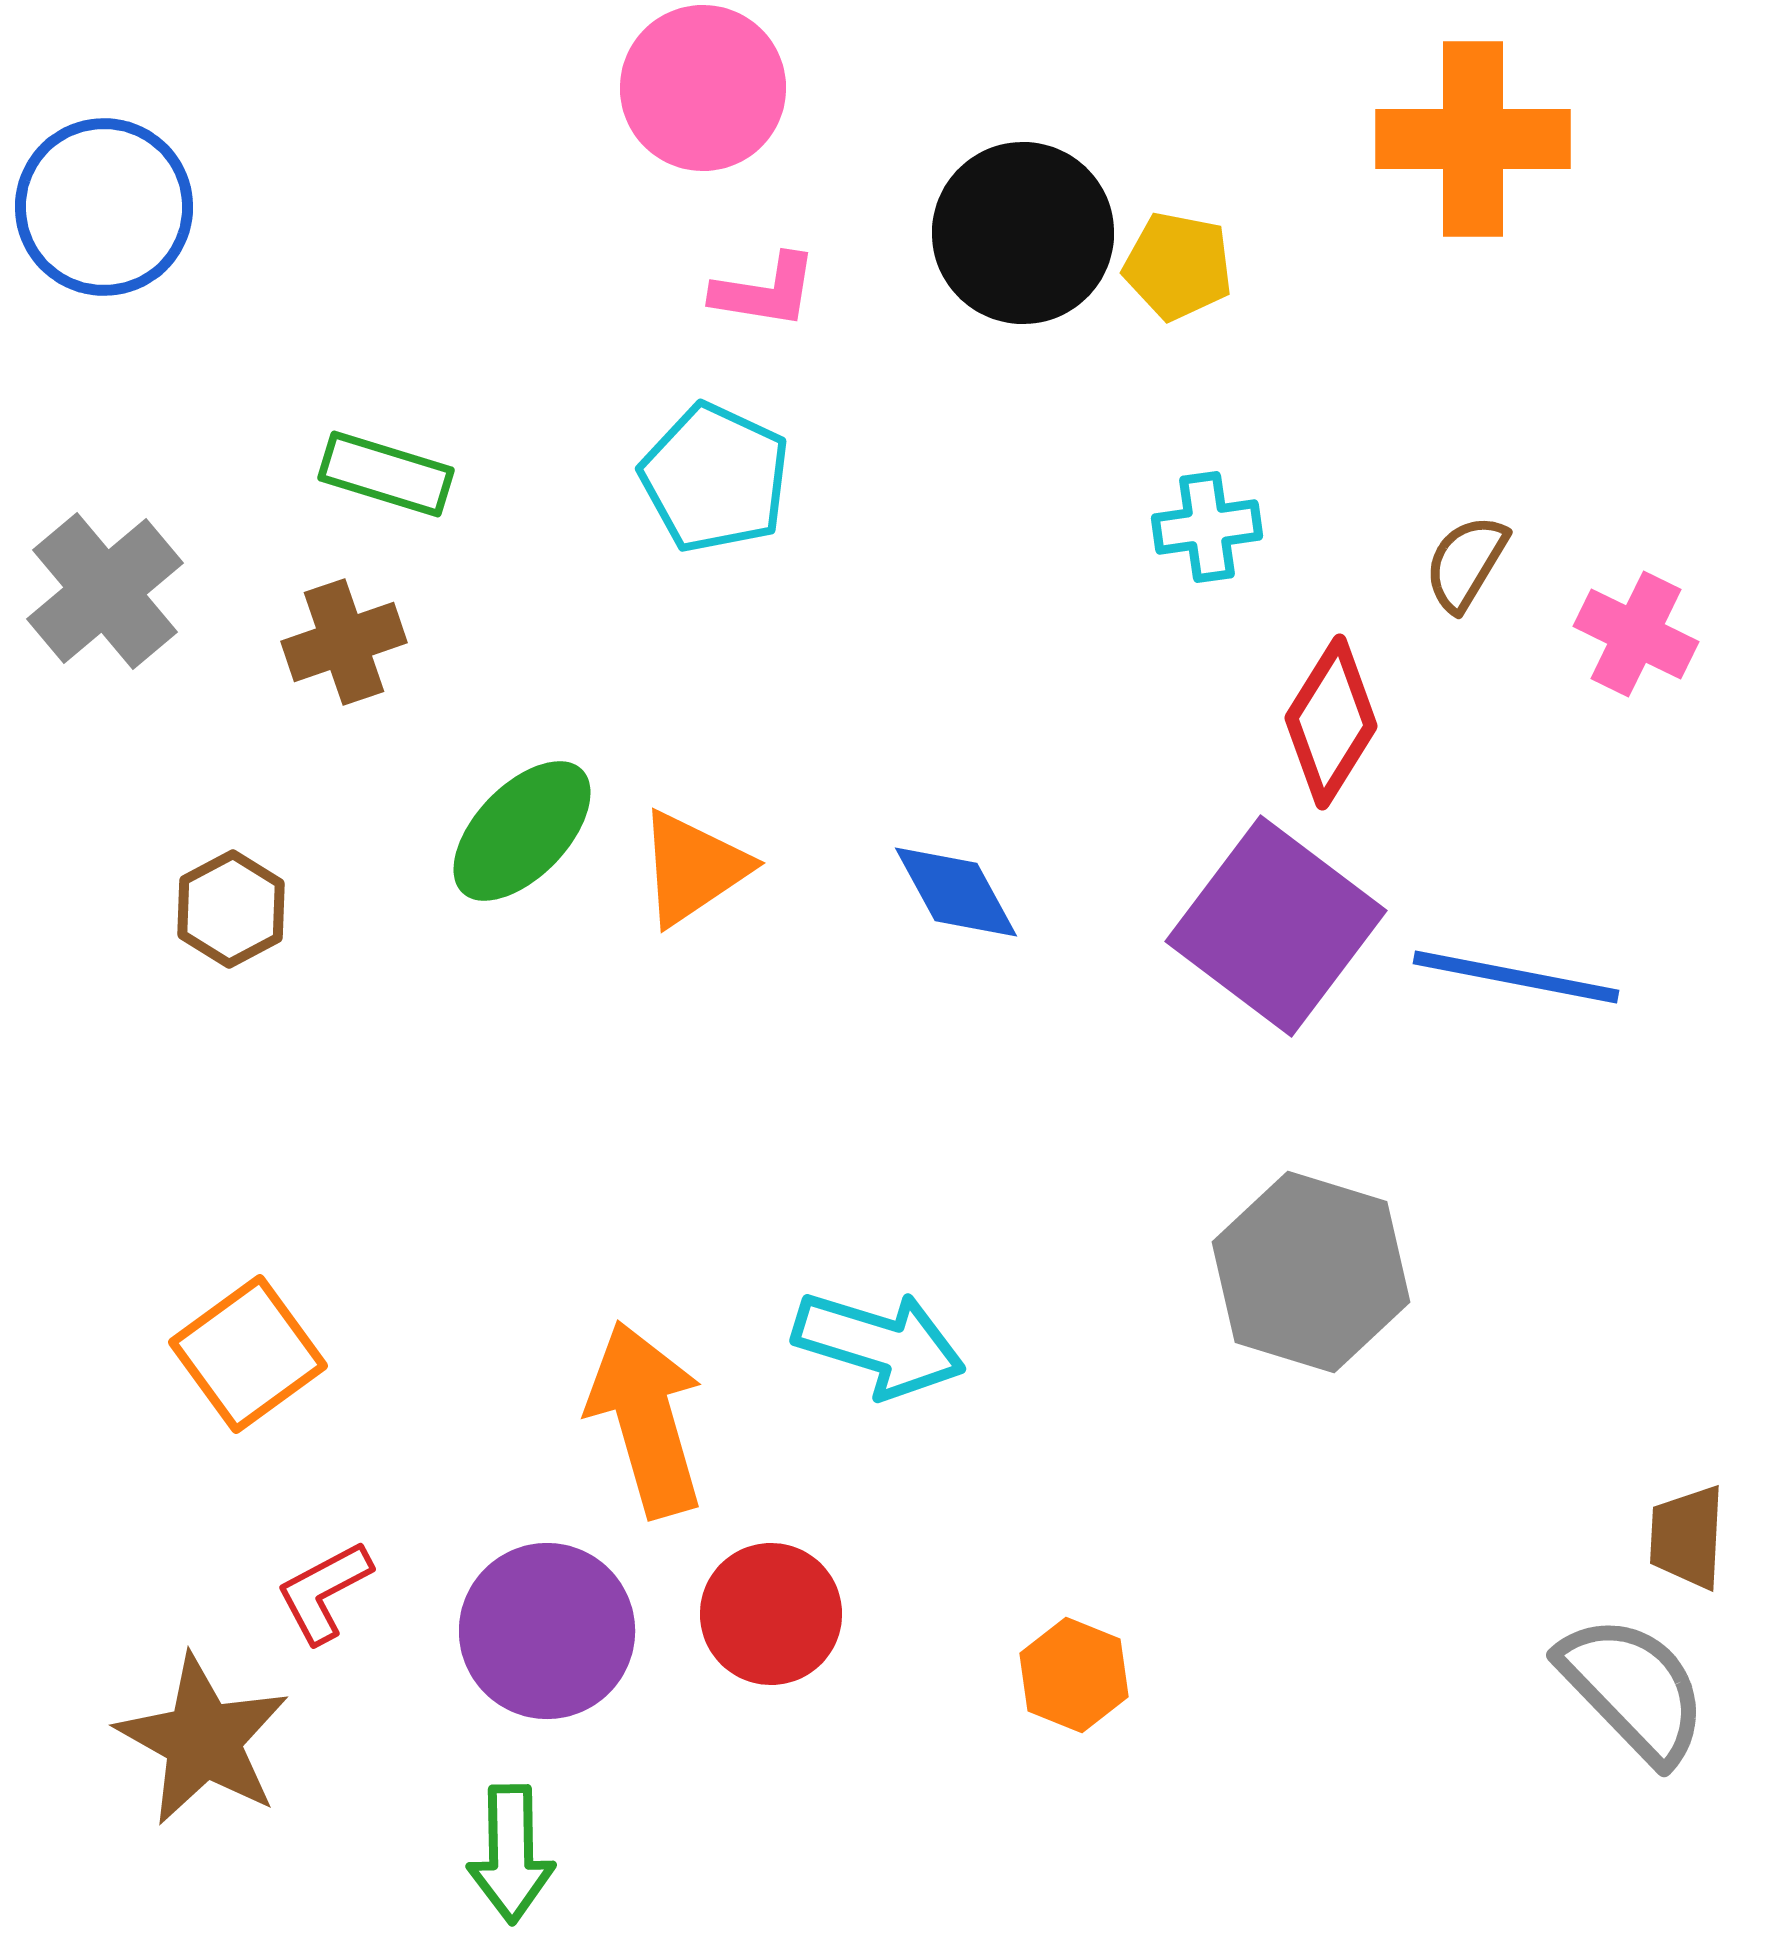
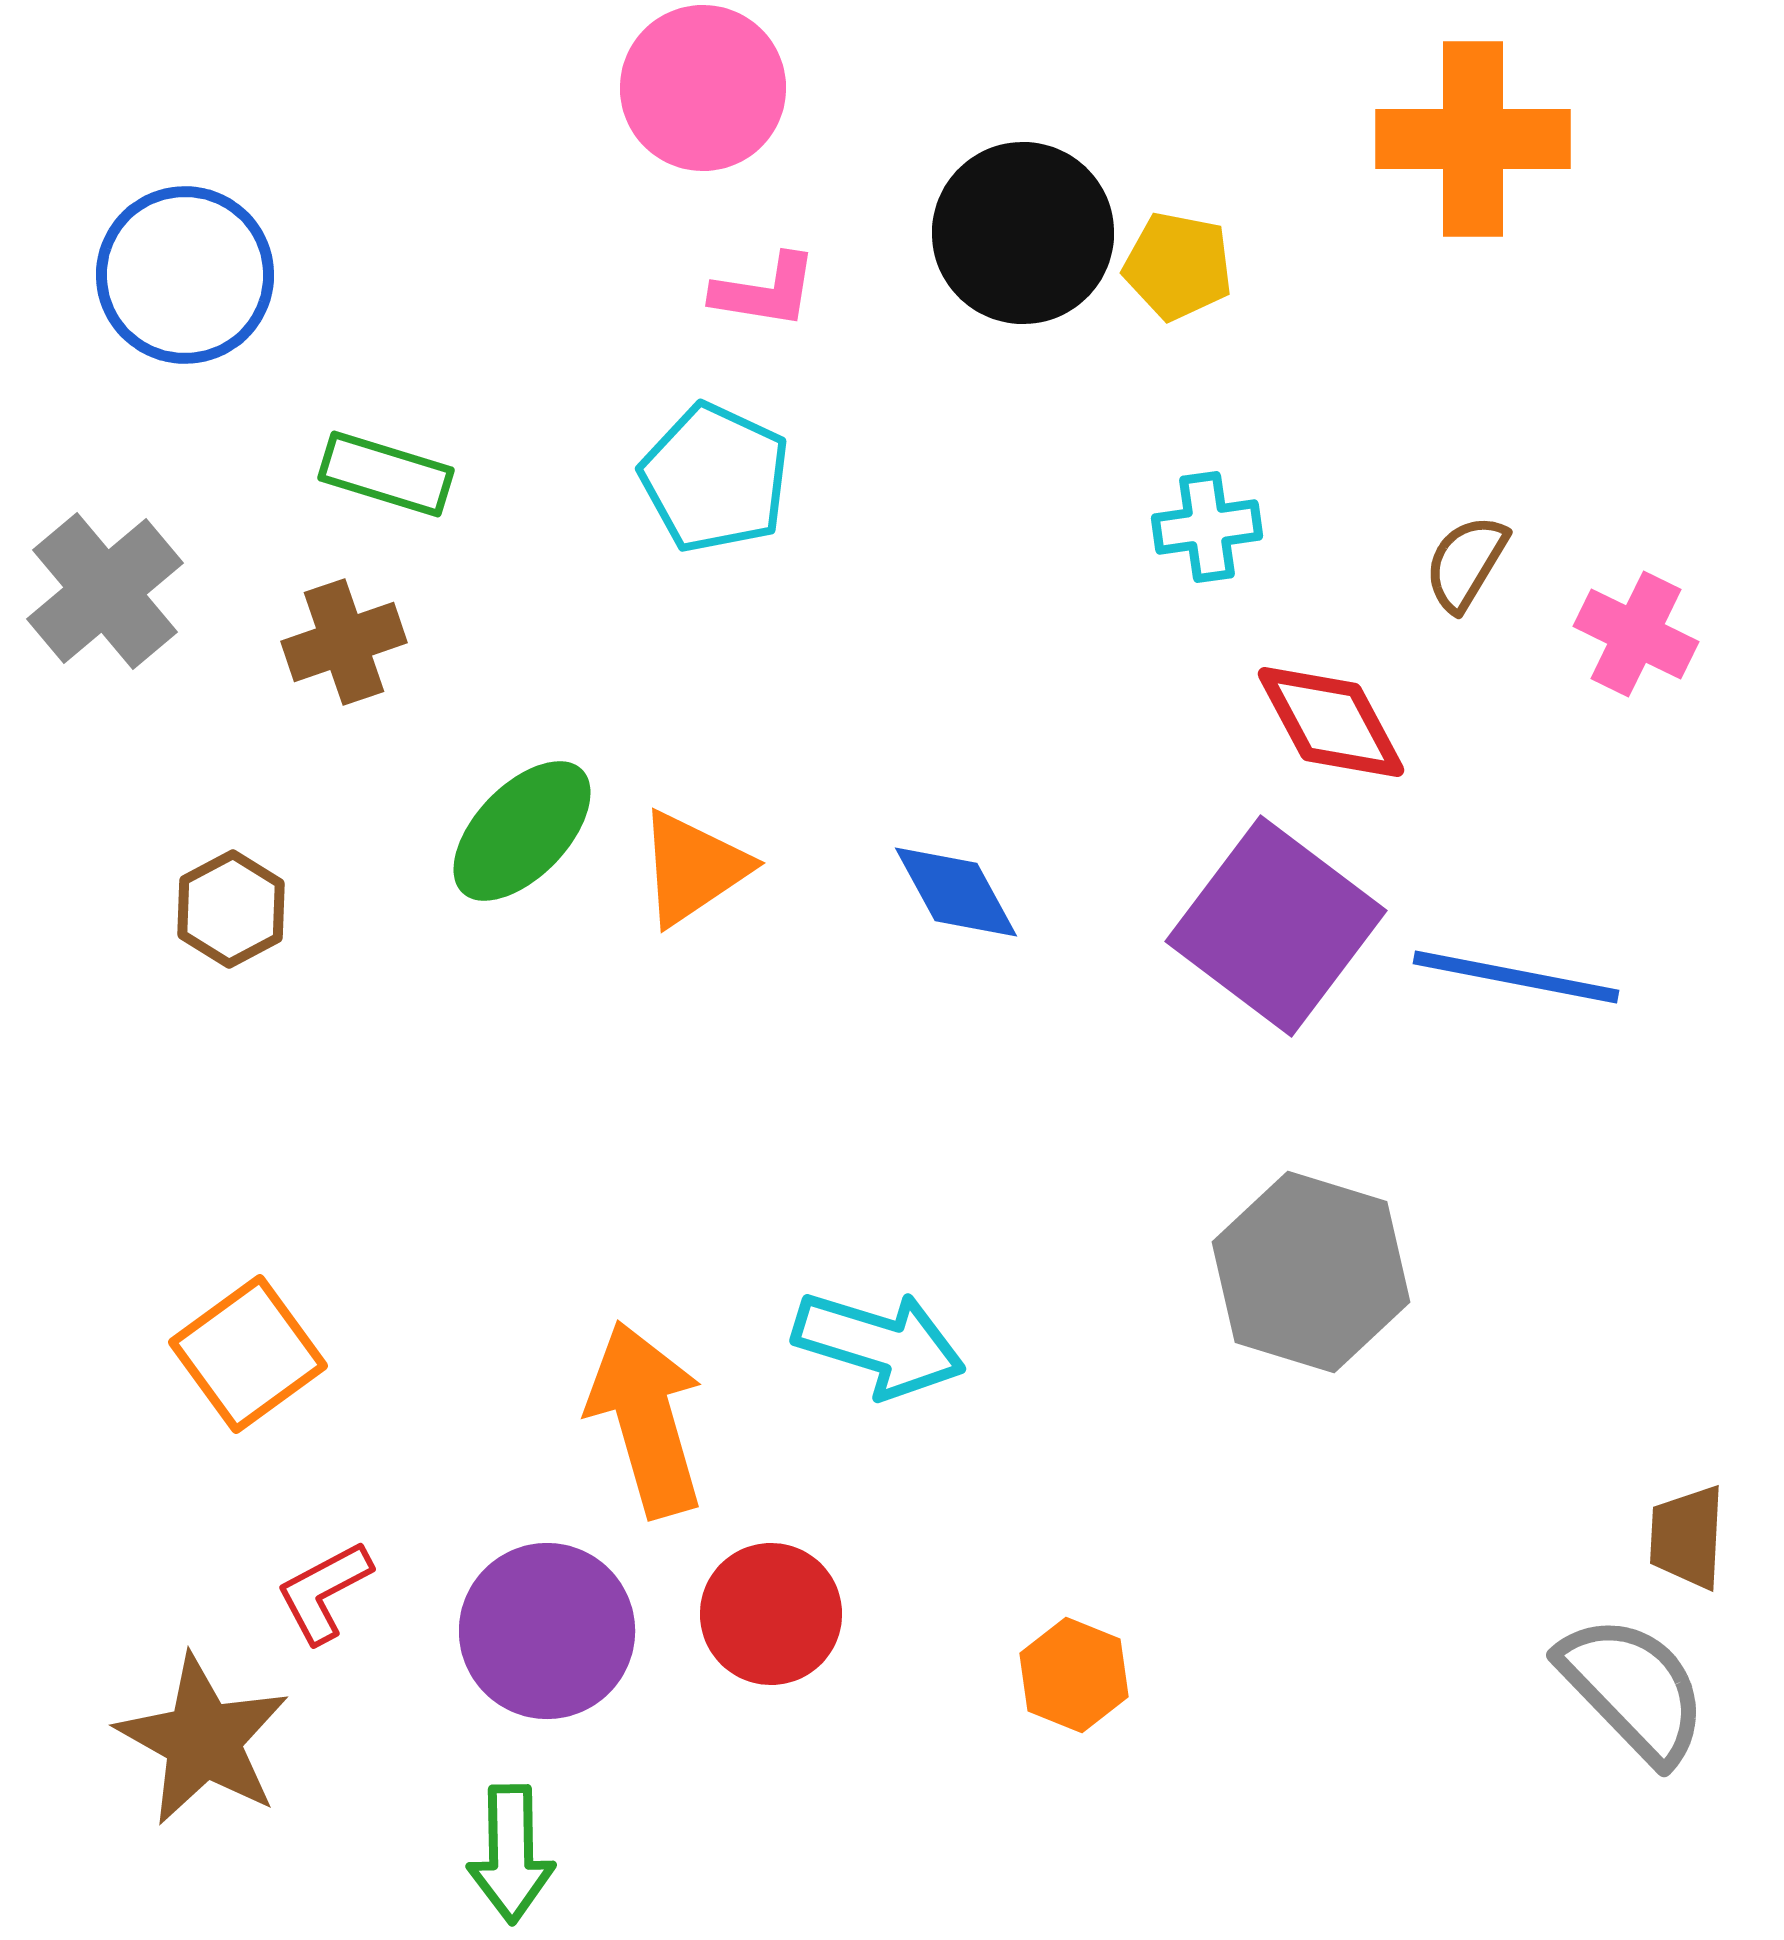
blue circle: moved 81 px right, 68 px down
red diamond: rotated 60 degrees counterclockwise
